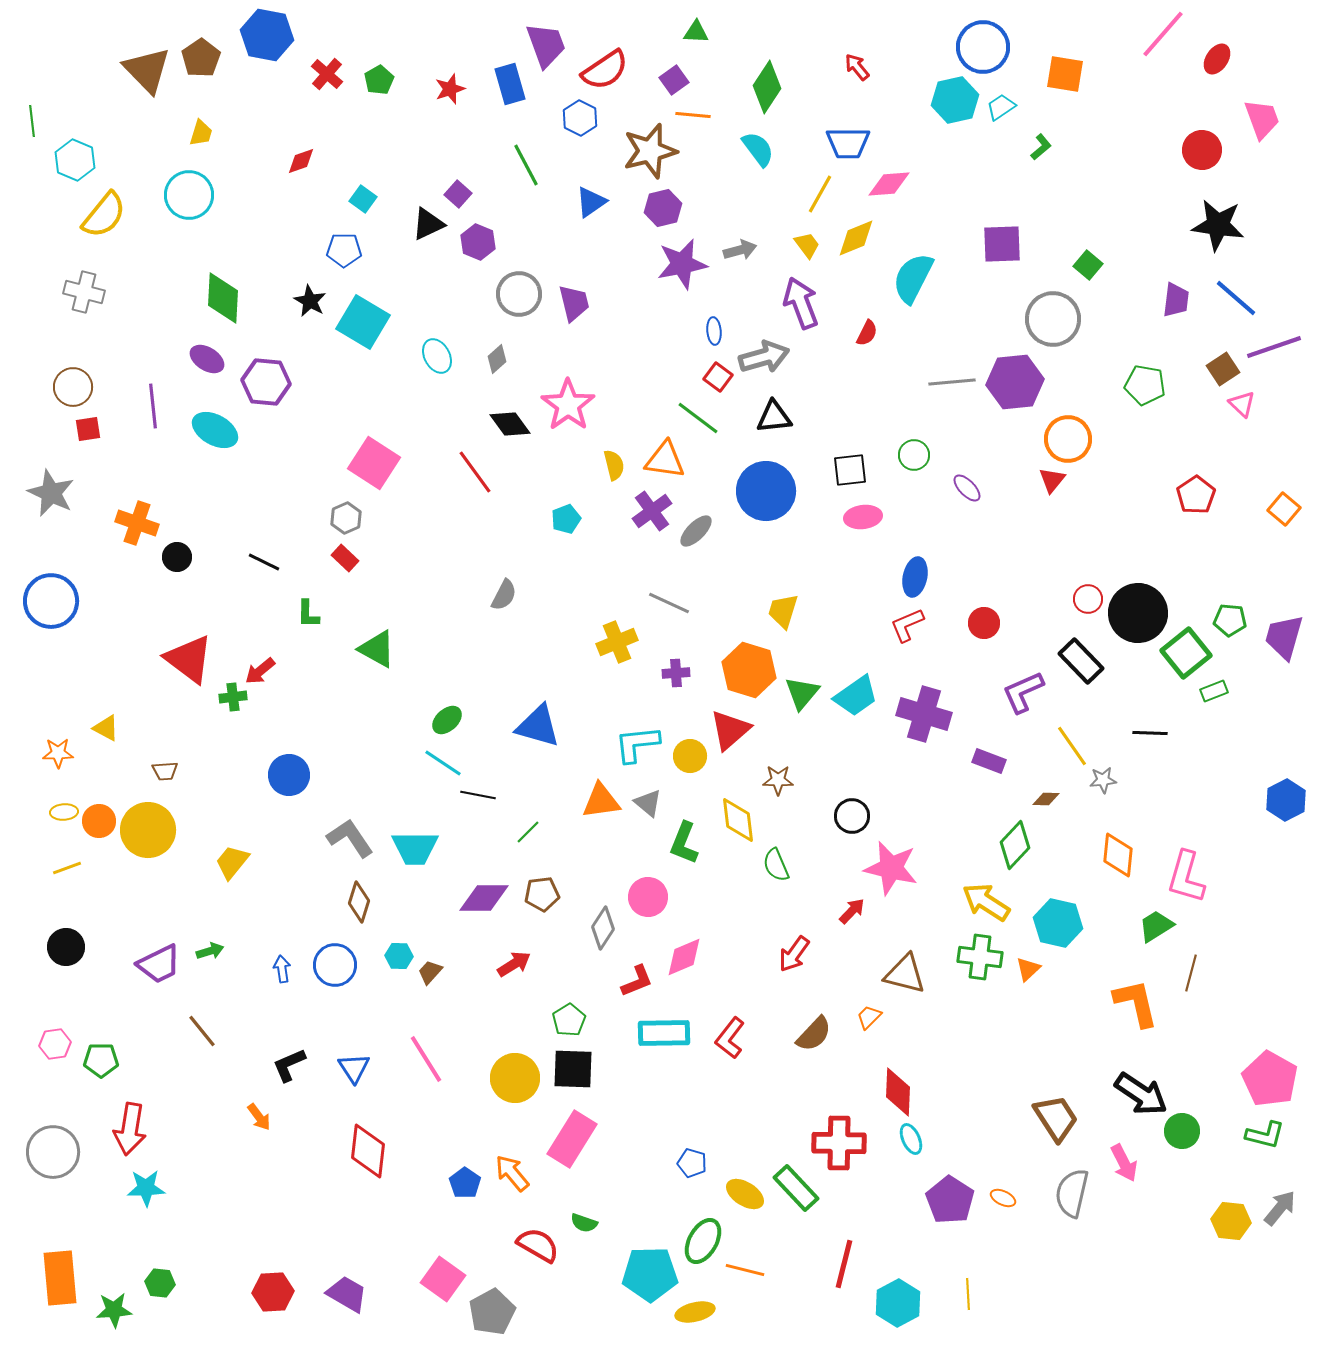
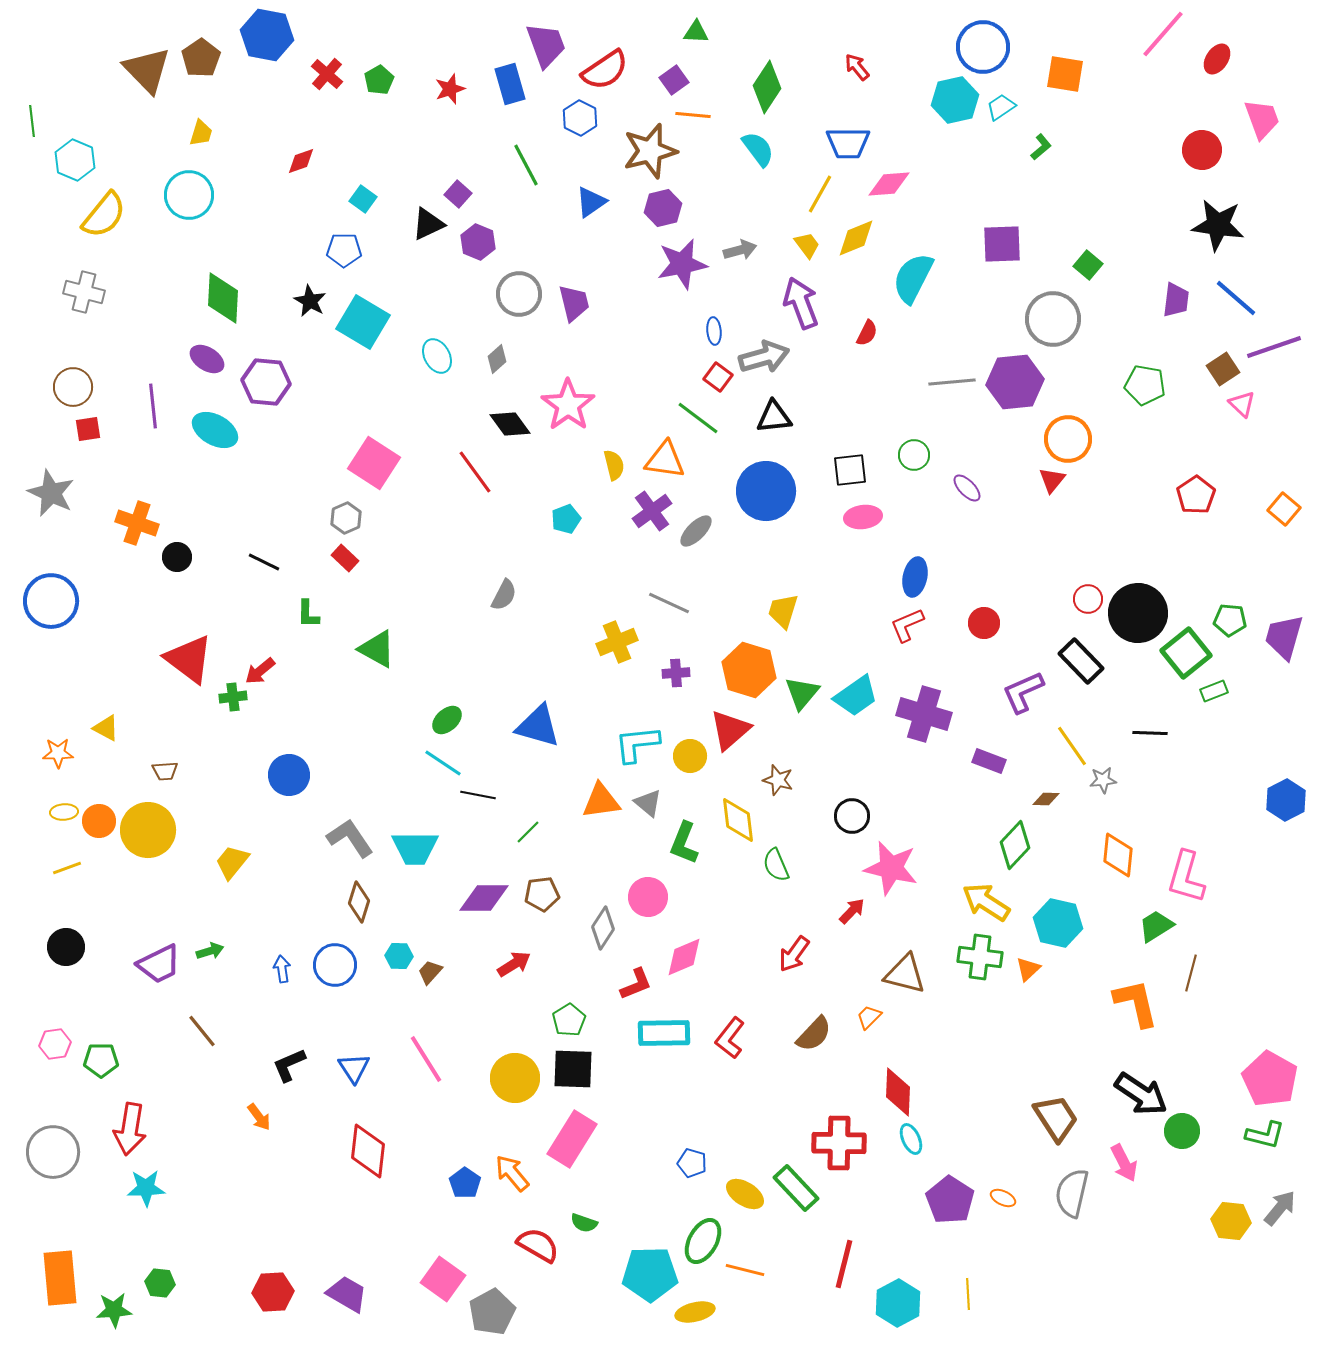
brown star at (778, 780): rotated 16 degrees clockwise
red L-shape at (637, 981): moved 1 px left, 3 px down
